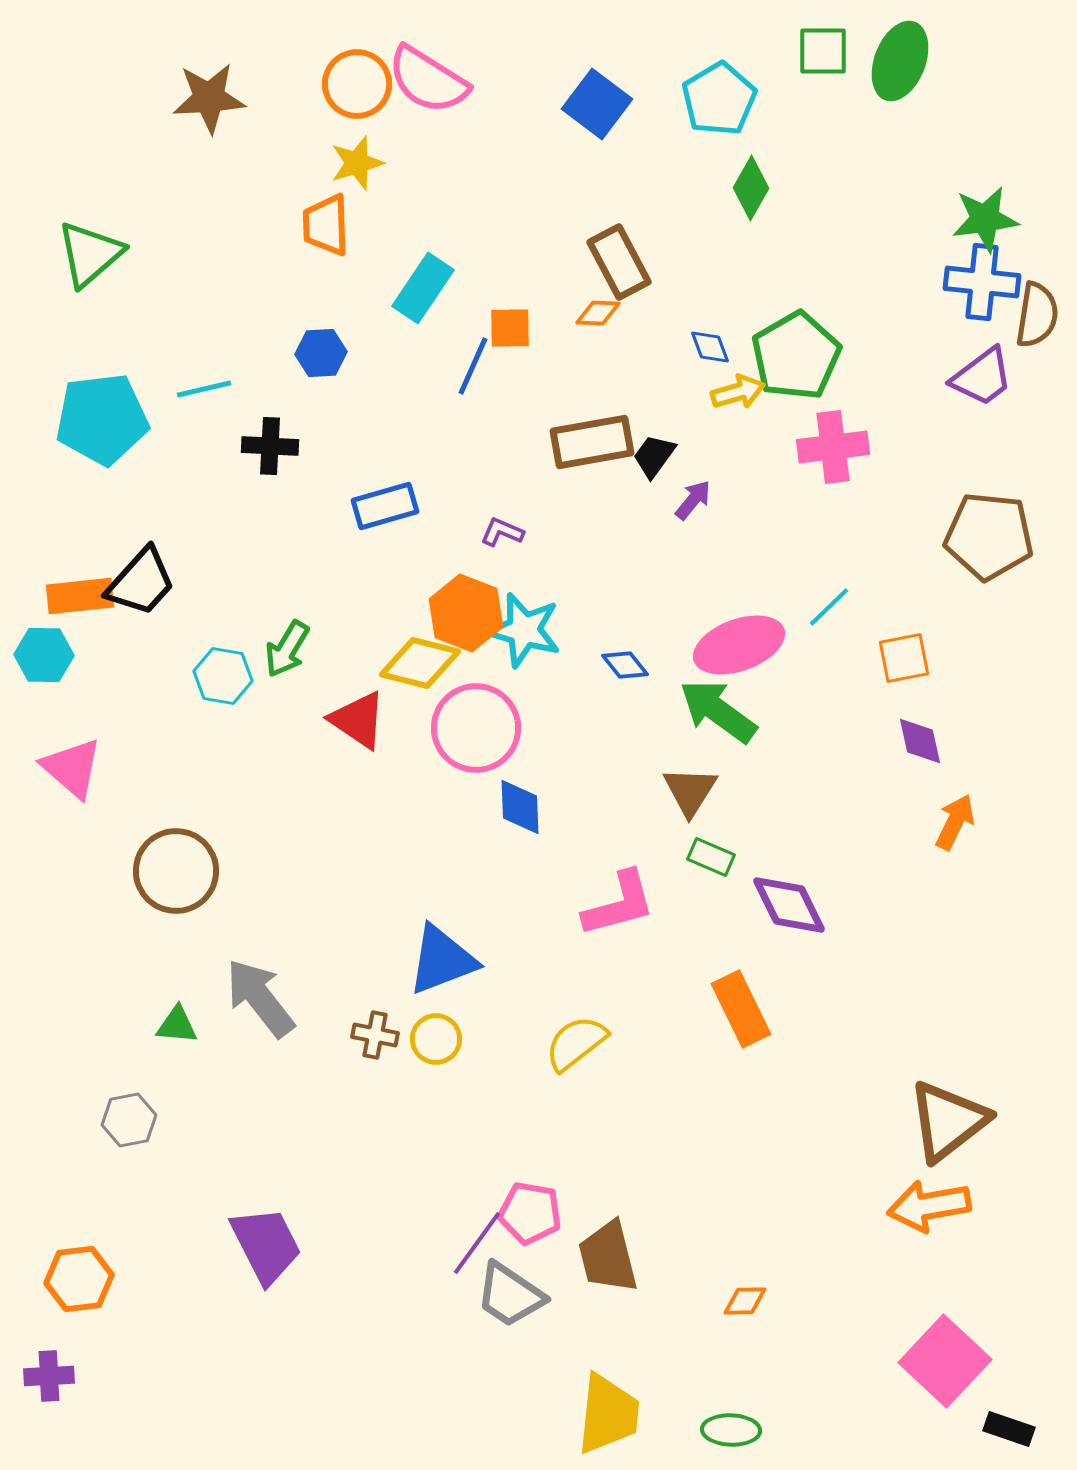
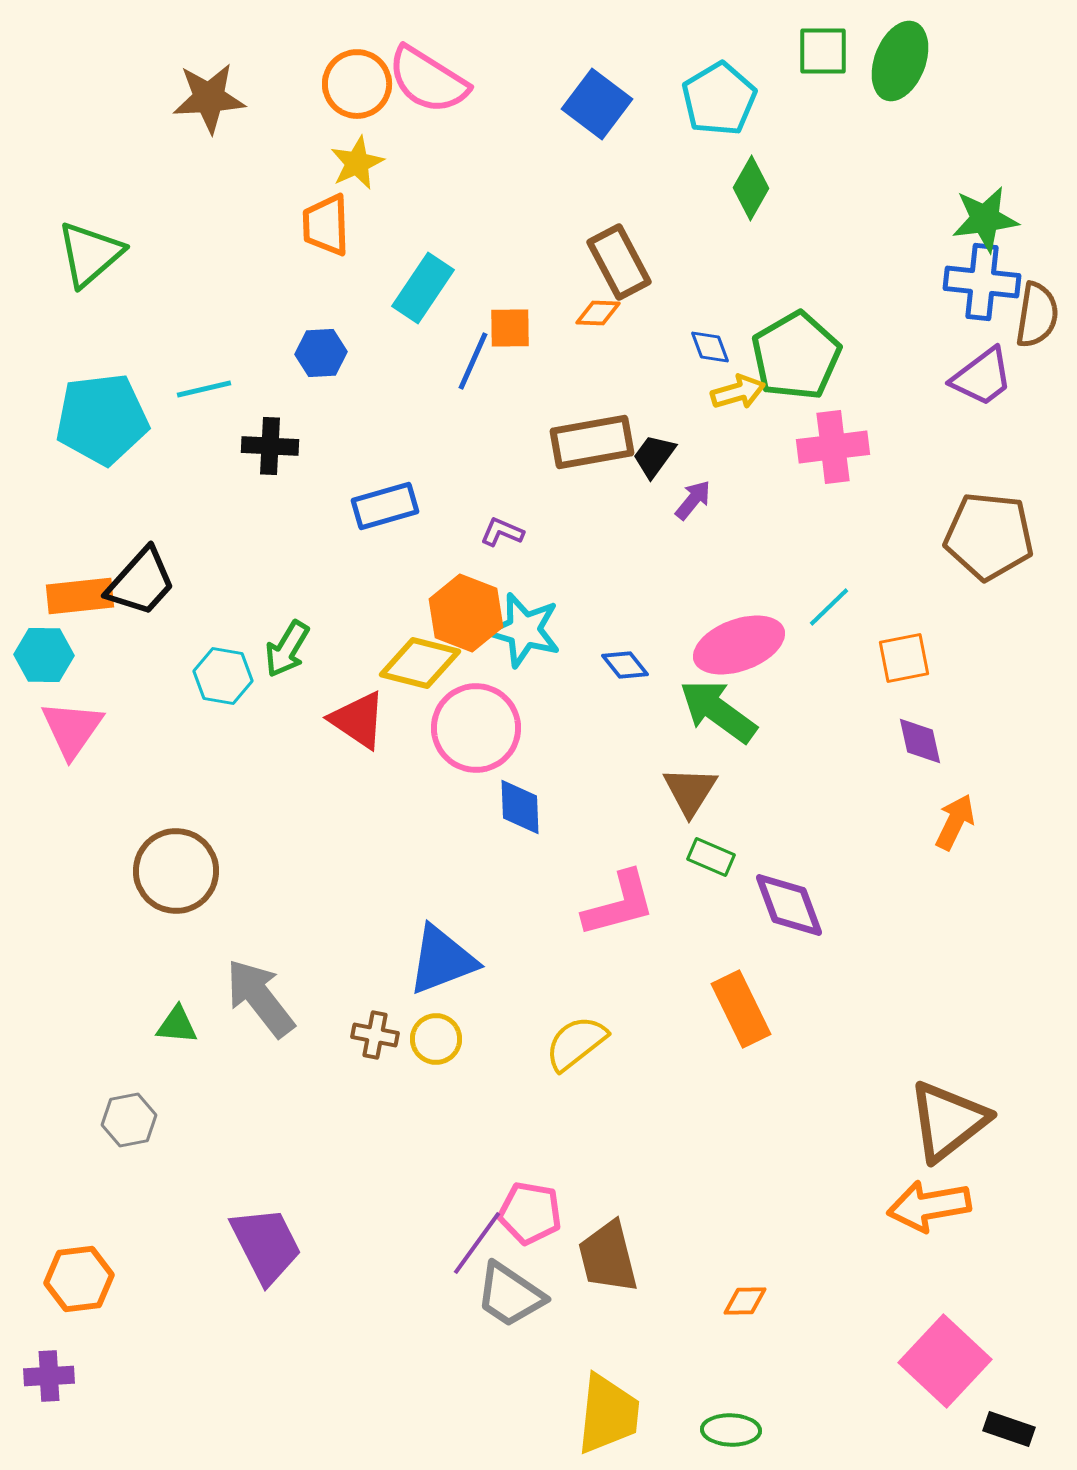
yellow star at (357, 163): rotated 8 degrees counterclockwise
blue line at (473, 366): moved 5 px up
pink triangle at (72, 768): moved 39 px up; rotated 24 degrees clockwise
purple diamond at (789, 905): rotated 6 degrees clockwise
